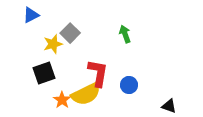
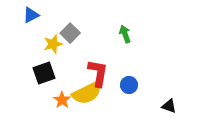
yellow semicircle: moved 1 px right, 1 px up
